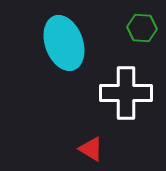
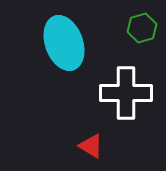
green hexagon: rotated 20 degrees counterclockwise
red triangle: moved 3 px up
